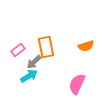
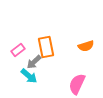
cyan arrow: rotated 72 degrees clockwise
